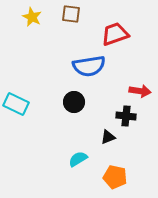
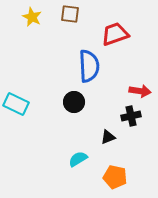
brown square: moved 1 px left
blue semicircle: rotated 84 degrees counterclockwise
black cross: moved 5 px right; rotated 18 degrees counterclockwise
